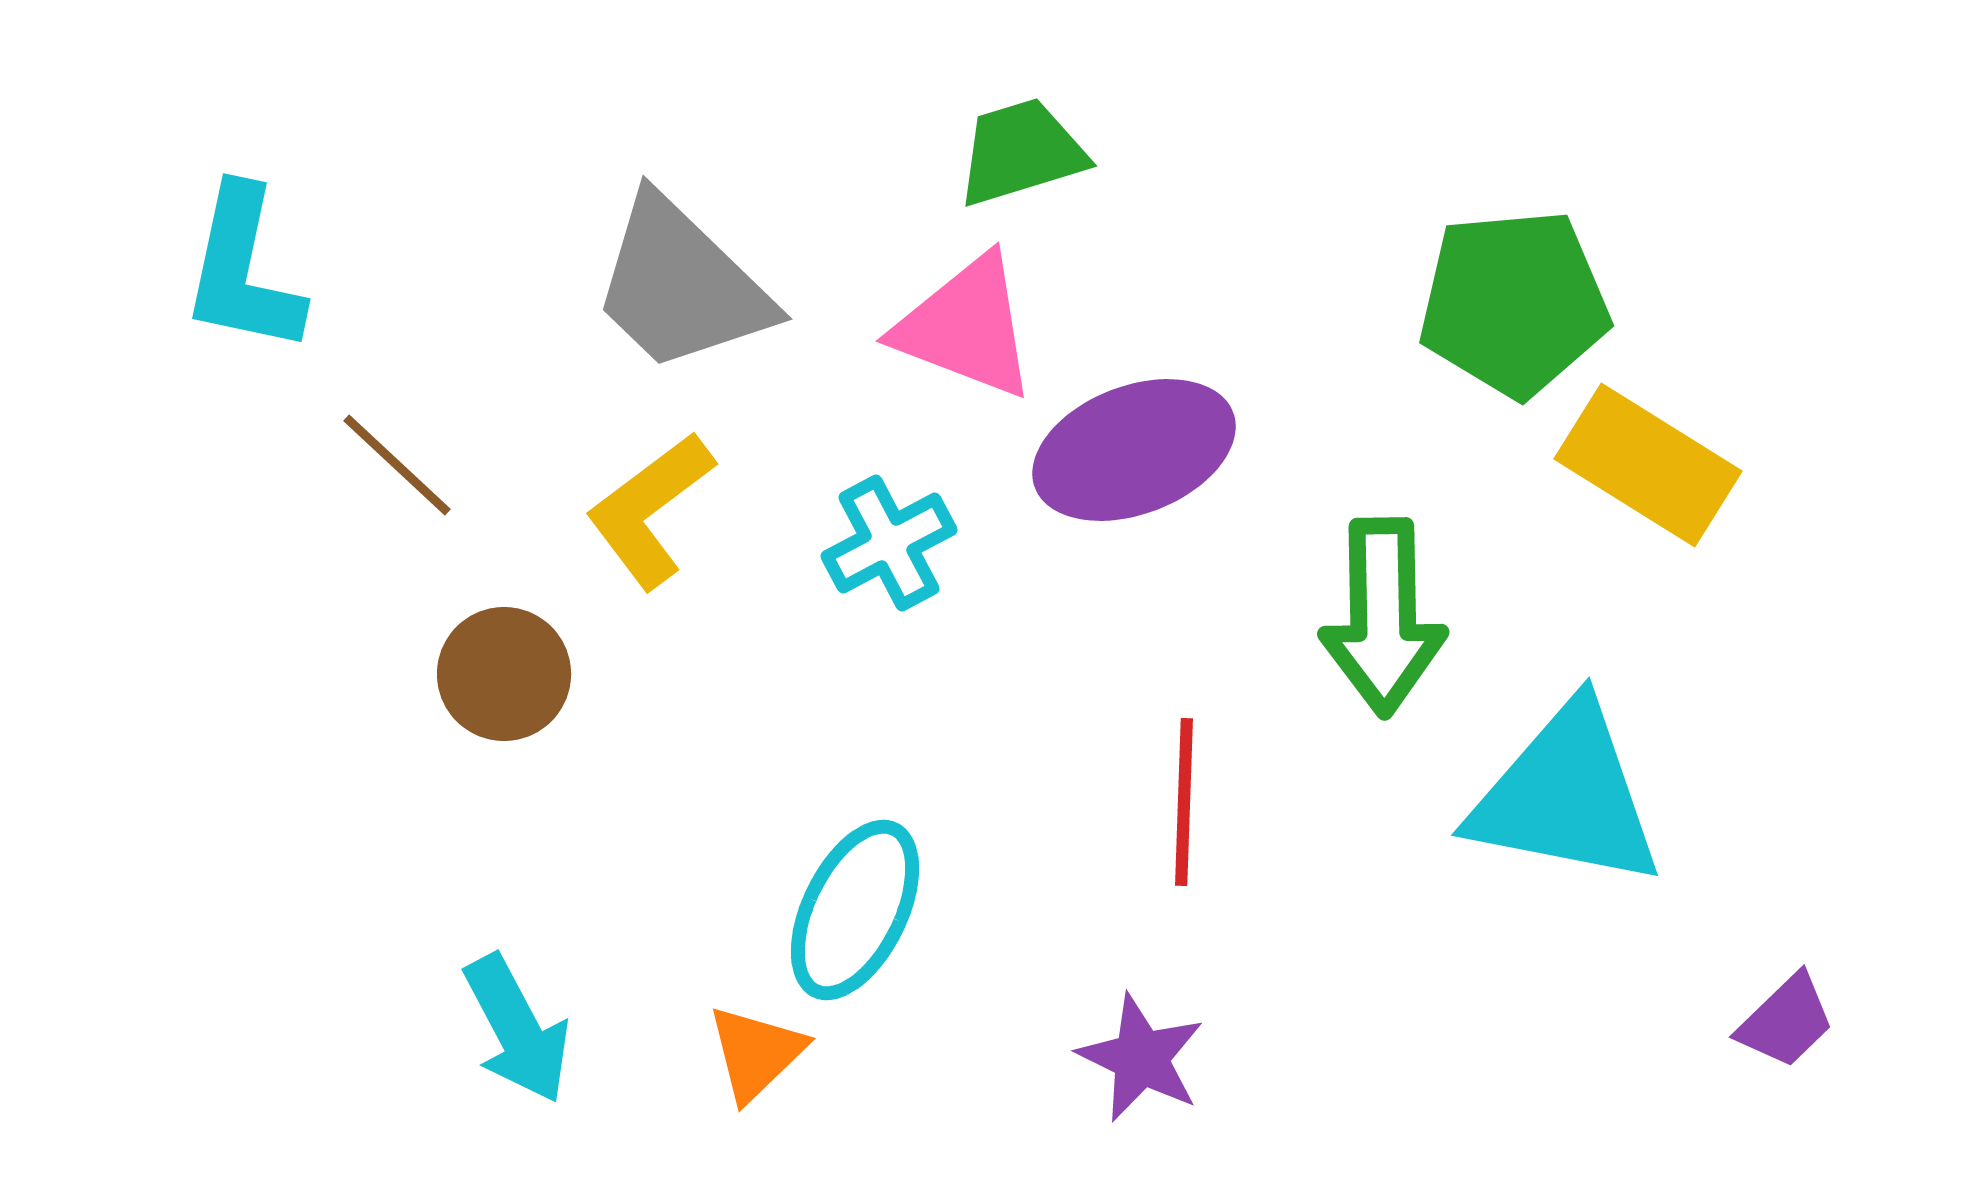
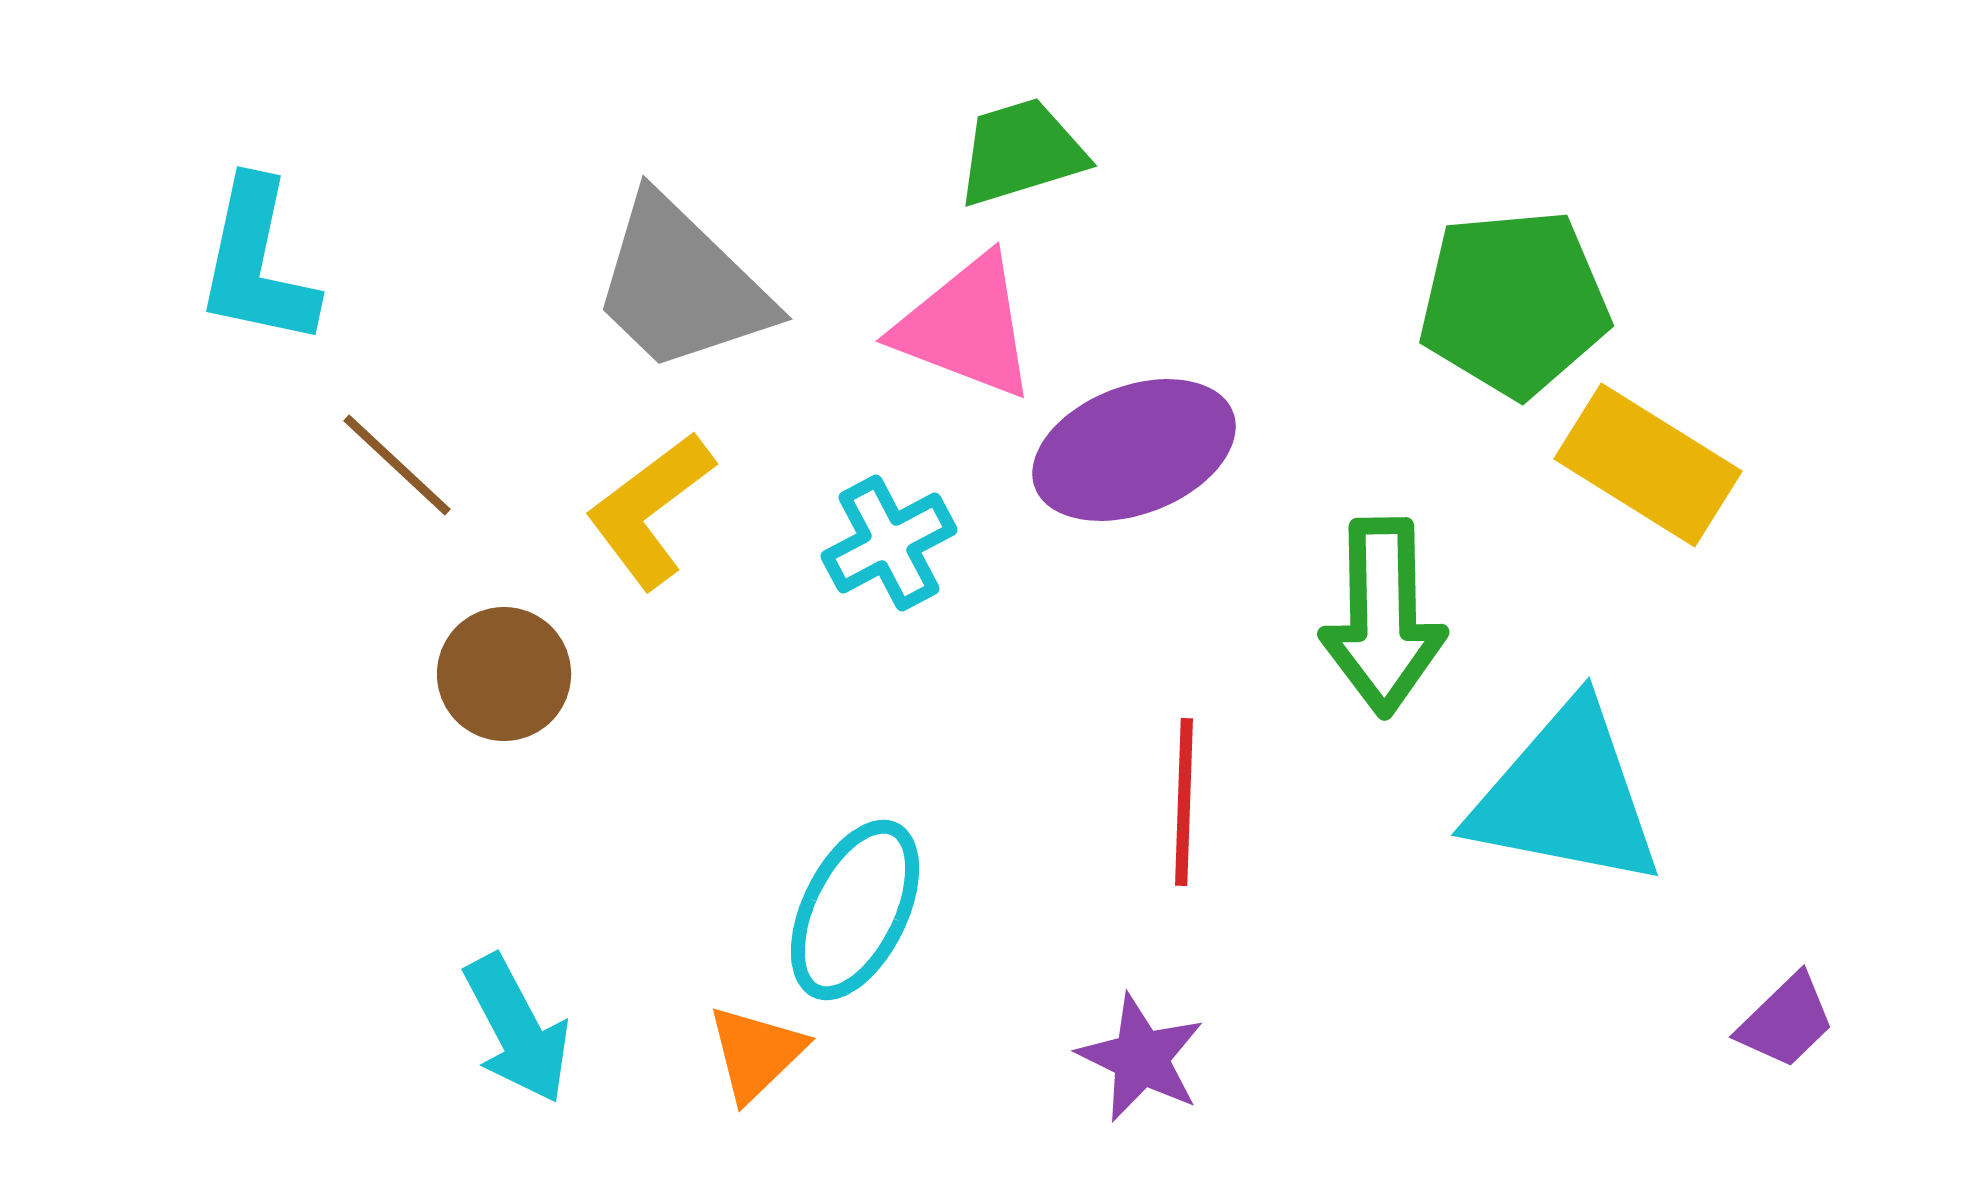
cyan L-shape: moved 14 px right, 7 px up
